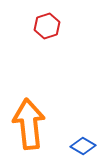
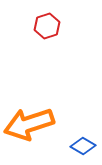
orange arrow: rotated 102 degrees counterclockwise
